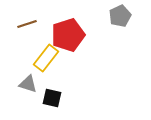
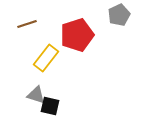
gray pentagon: moved 1 px left, 1 px up
red pentagon: moved 9 px right
gray triangle: moved 8 px right, 11 px down
black square: moved 2 px left, 8 px down
